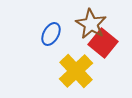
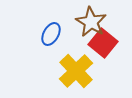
brown star: moved 2 px up
